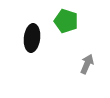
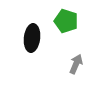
gray arrow: moved 11 px left
